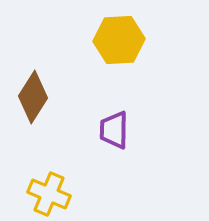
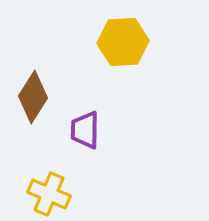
yellow hexagon: moved 4 px right, 2 px down
purple trapezoid: moved 29 px left
